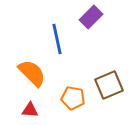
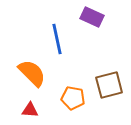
purple rectangle: moved 1 px right; rotated 70 degrees clockwise
brown square: rotated 8 degrees clockwise
